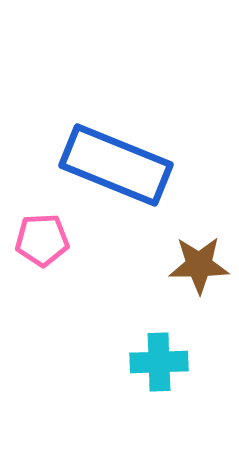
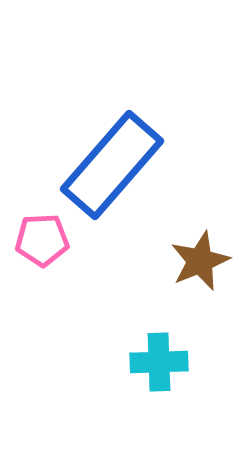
blue rectangle: moved 4 px left; rotated 71 degrees counterclockwise
brown star: moved 1 px right, 4 px up; rotated 22 degrees counterclockwise
